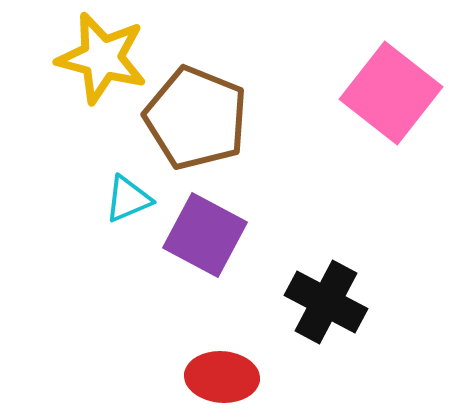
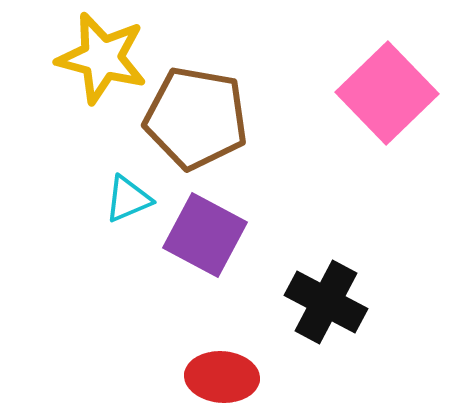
pink square: moved 4 px left; rotated 8 degrees clockwise
brown pentagon: rotated 12 degrees counterclockwise
